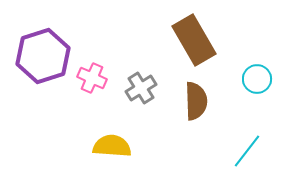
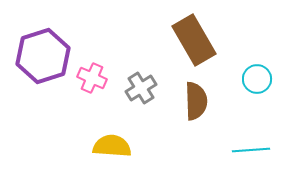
cyan line: moved 4 px right, 1 px up; rotated 48 degrees clockwise
